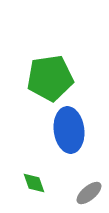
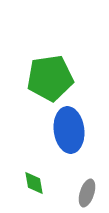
green diamond: rotated 10 degrees clockwise
gray ellipse: moved 2 px left; rotated 32 degrees counterclockwise
